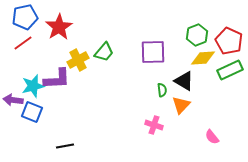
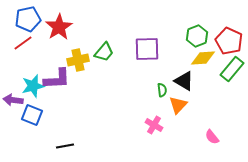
blue pentagon: moved 3 px right, 2 px down
green hexagon: moved 1 px down
purple square: moved 6 px left, 3 px up
yellow cross: rotated 15 degrees clockwise
green rectangle: moved 2 px right, 1 px up; rotated 25 degrees counterclockwise
orange triangle: moved 3 px left
blue square: moved 3 px down
pink cross: rotated 12 degrees clockwise
